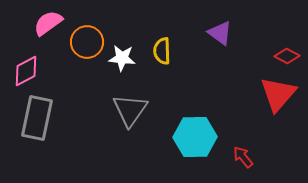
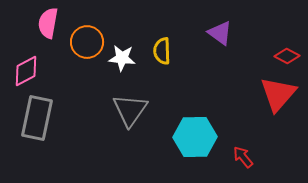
pink semicircle: rotated 44 degrees counterclockwise
